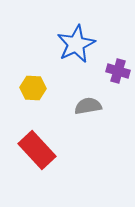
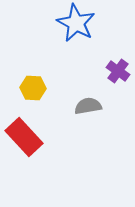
blue star: moved 21 px up; rotated 18 degrees counterclockwise
purple cross: rotated 20 degrees clockwise
red rectangle: moved 13 px left, 13 px up
